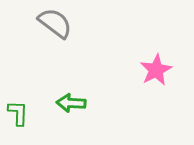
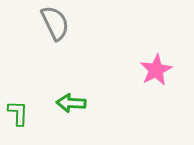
gray semicircle: rotated 27 degrees clockwise
